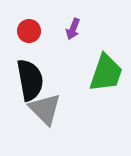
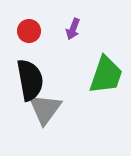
green trapezoid: moved 2 px down
gray triangle: rotated 21 degrees clockwise
